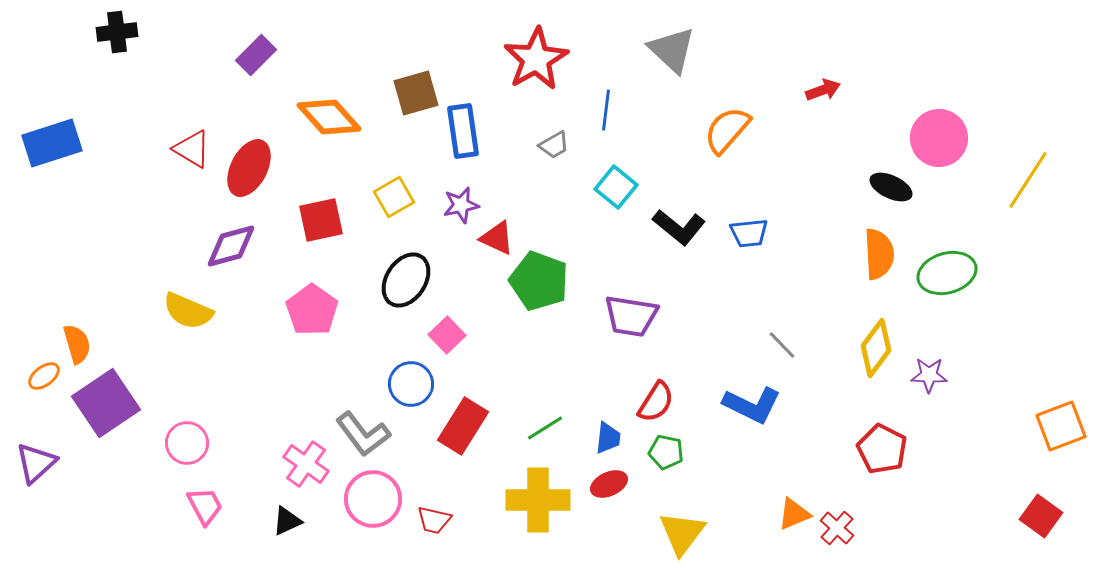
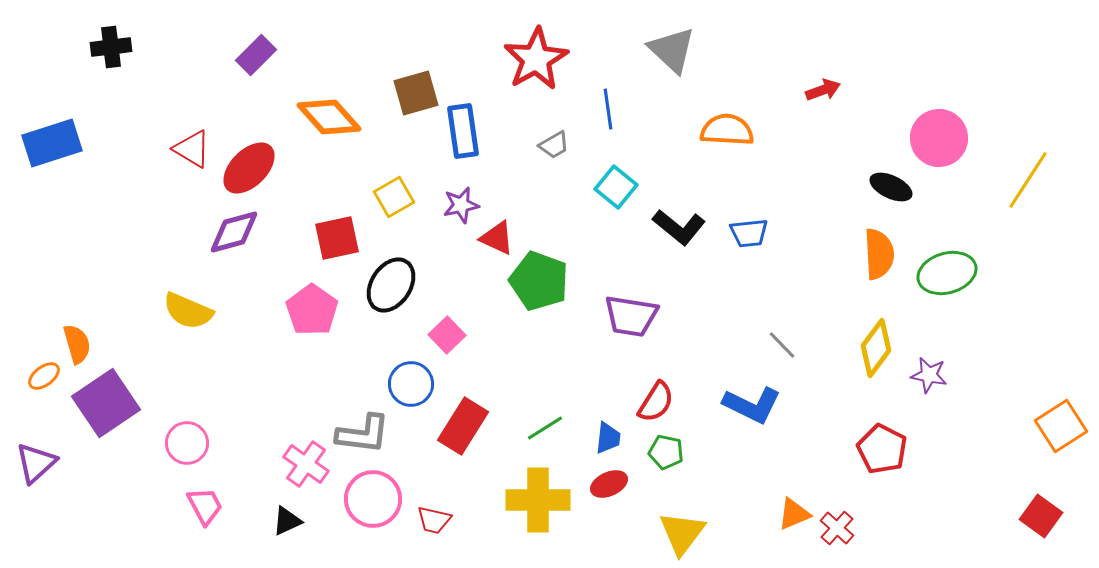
black cross at (117, 32): moved 6 px left, 15 px down
blue line at (606, 110): moved 2 px right, 1 px up; rotated 15 degrees counterclockwise
orange semicircle at (727, 130): rotated 52 degrees clockwise
red ellipse at (249, 168): rotated 18 degrees clockwise
red square at (321, 220): moved 16 px right, 18 px down
purple diamond at (231, 246): moved 3 px right, 14 px up
black ellipse at (406, 280): moved 15 px left, 5 px down
purple star at (929, 375): rotated 9 degrees clockwise
orange square at (1061, 426): rotated 12 degrees counterclockwise
gray L-shape at (363, 434): rotated 46 degrees counterclockwise
